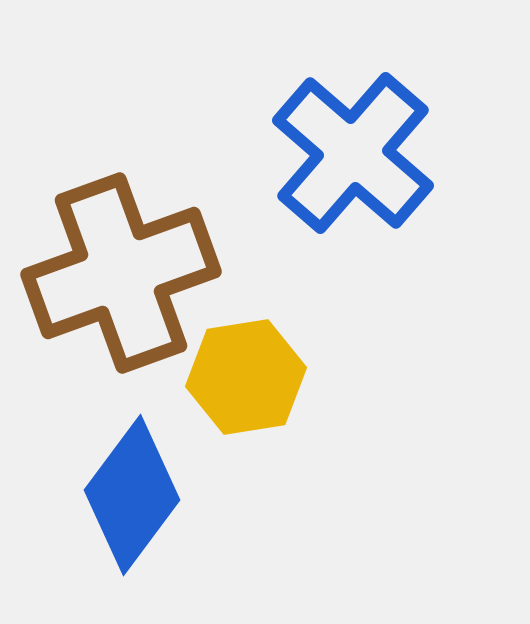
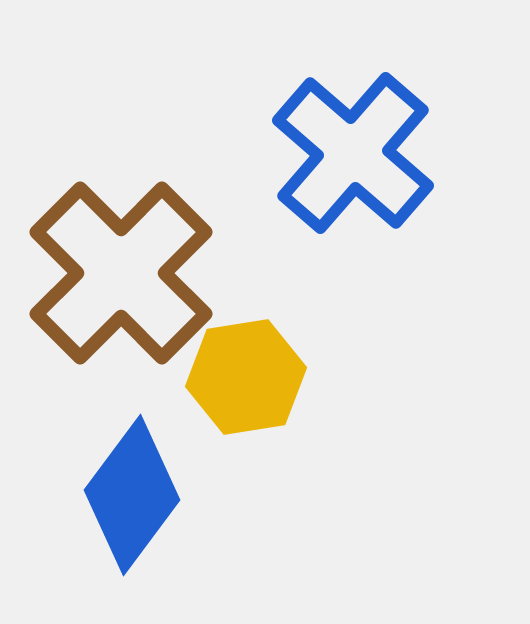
brown cross: rotated 25 degrees counterclockwise
